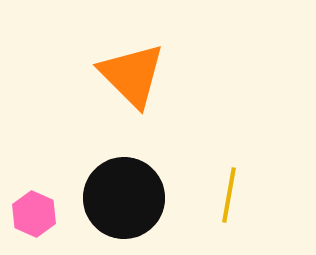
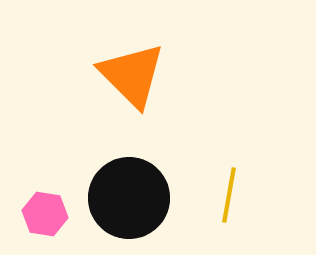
black circle: moved 5 px right
pink hexagon: moved 11 px right; rotated 15 degrees counterclockwise
